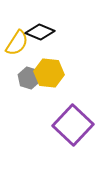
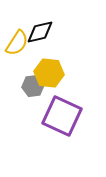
black diamond: rotated 36 degrees counterclockwise
gray hexagon: moved 4 px right, 8 px down; rotated 25 degrees counterclockwise
purple square: moved 11 px left, 9 px up; rotated 18 degrees counterclockwise
